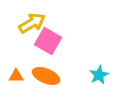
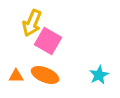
yellow arrow: rotated 144 degrees clockwise
orange ellipse: moved 1 px left, 1 px up
